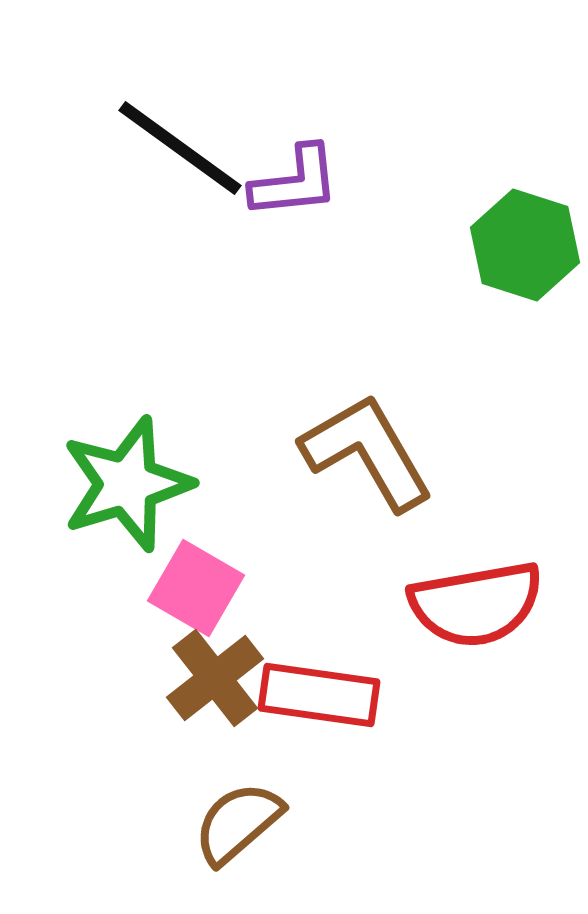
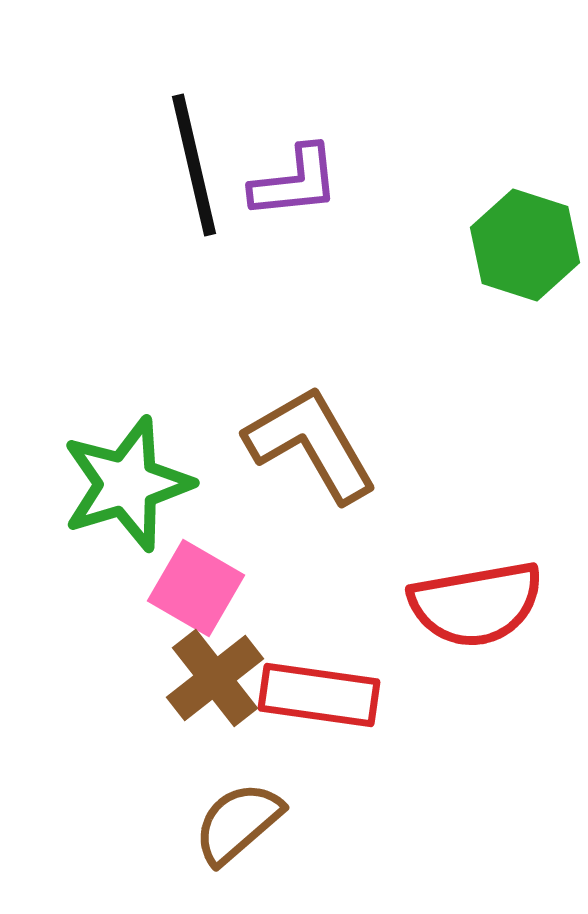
black line: moved 14 px right, 17 px down; rotated 41 degrees clockwise
brown L-shape: moved 56 px left, 8 px up
